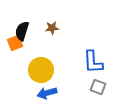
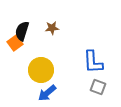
orange square: rotated 14 degrees counterclockwise
blue arrow: rotated 24 degrees counterclockwise
